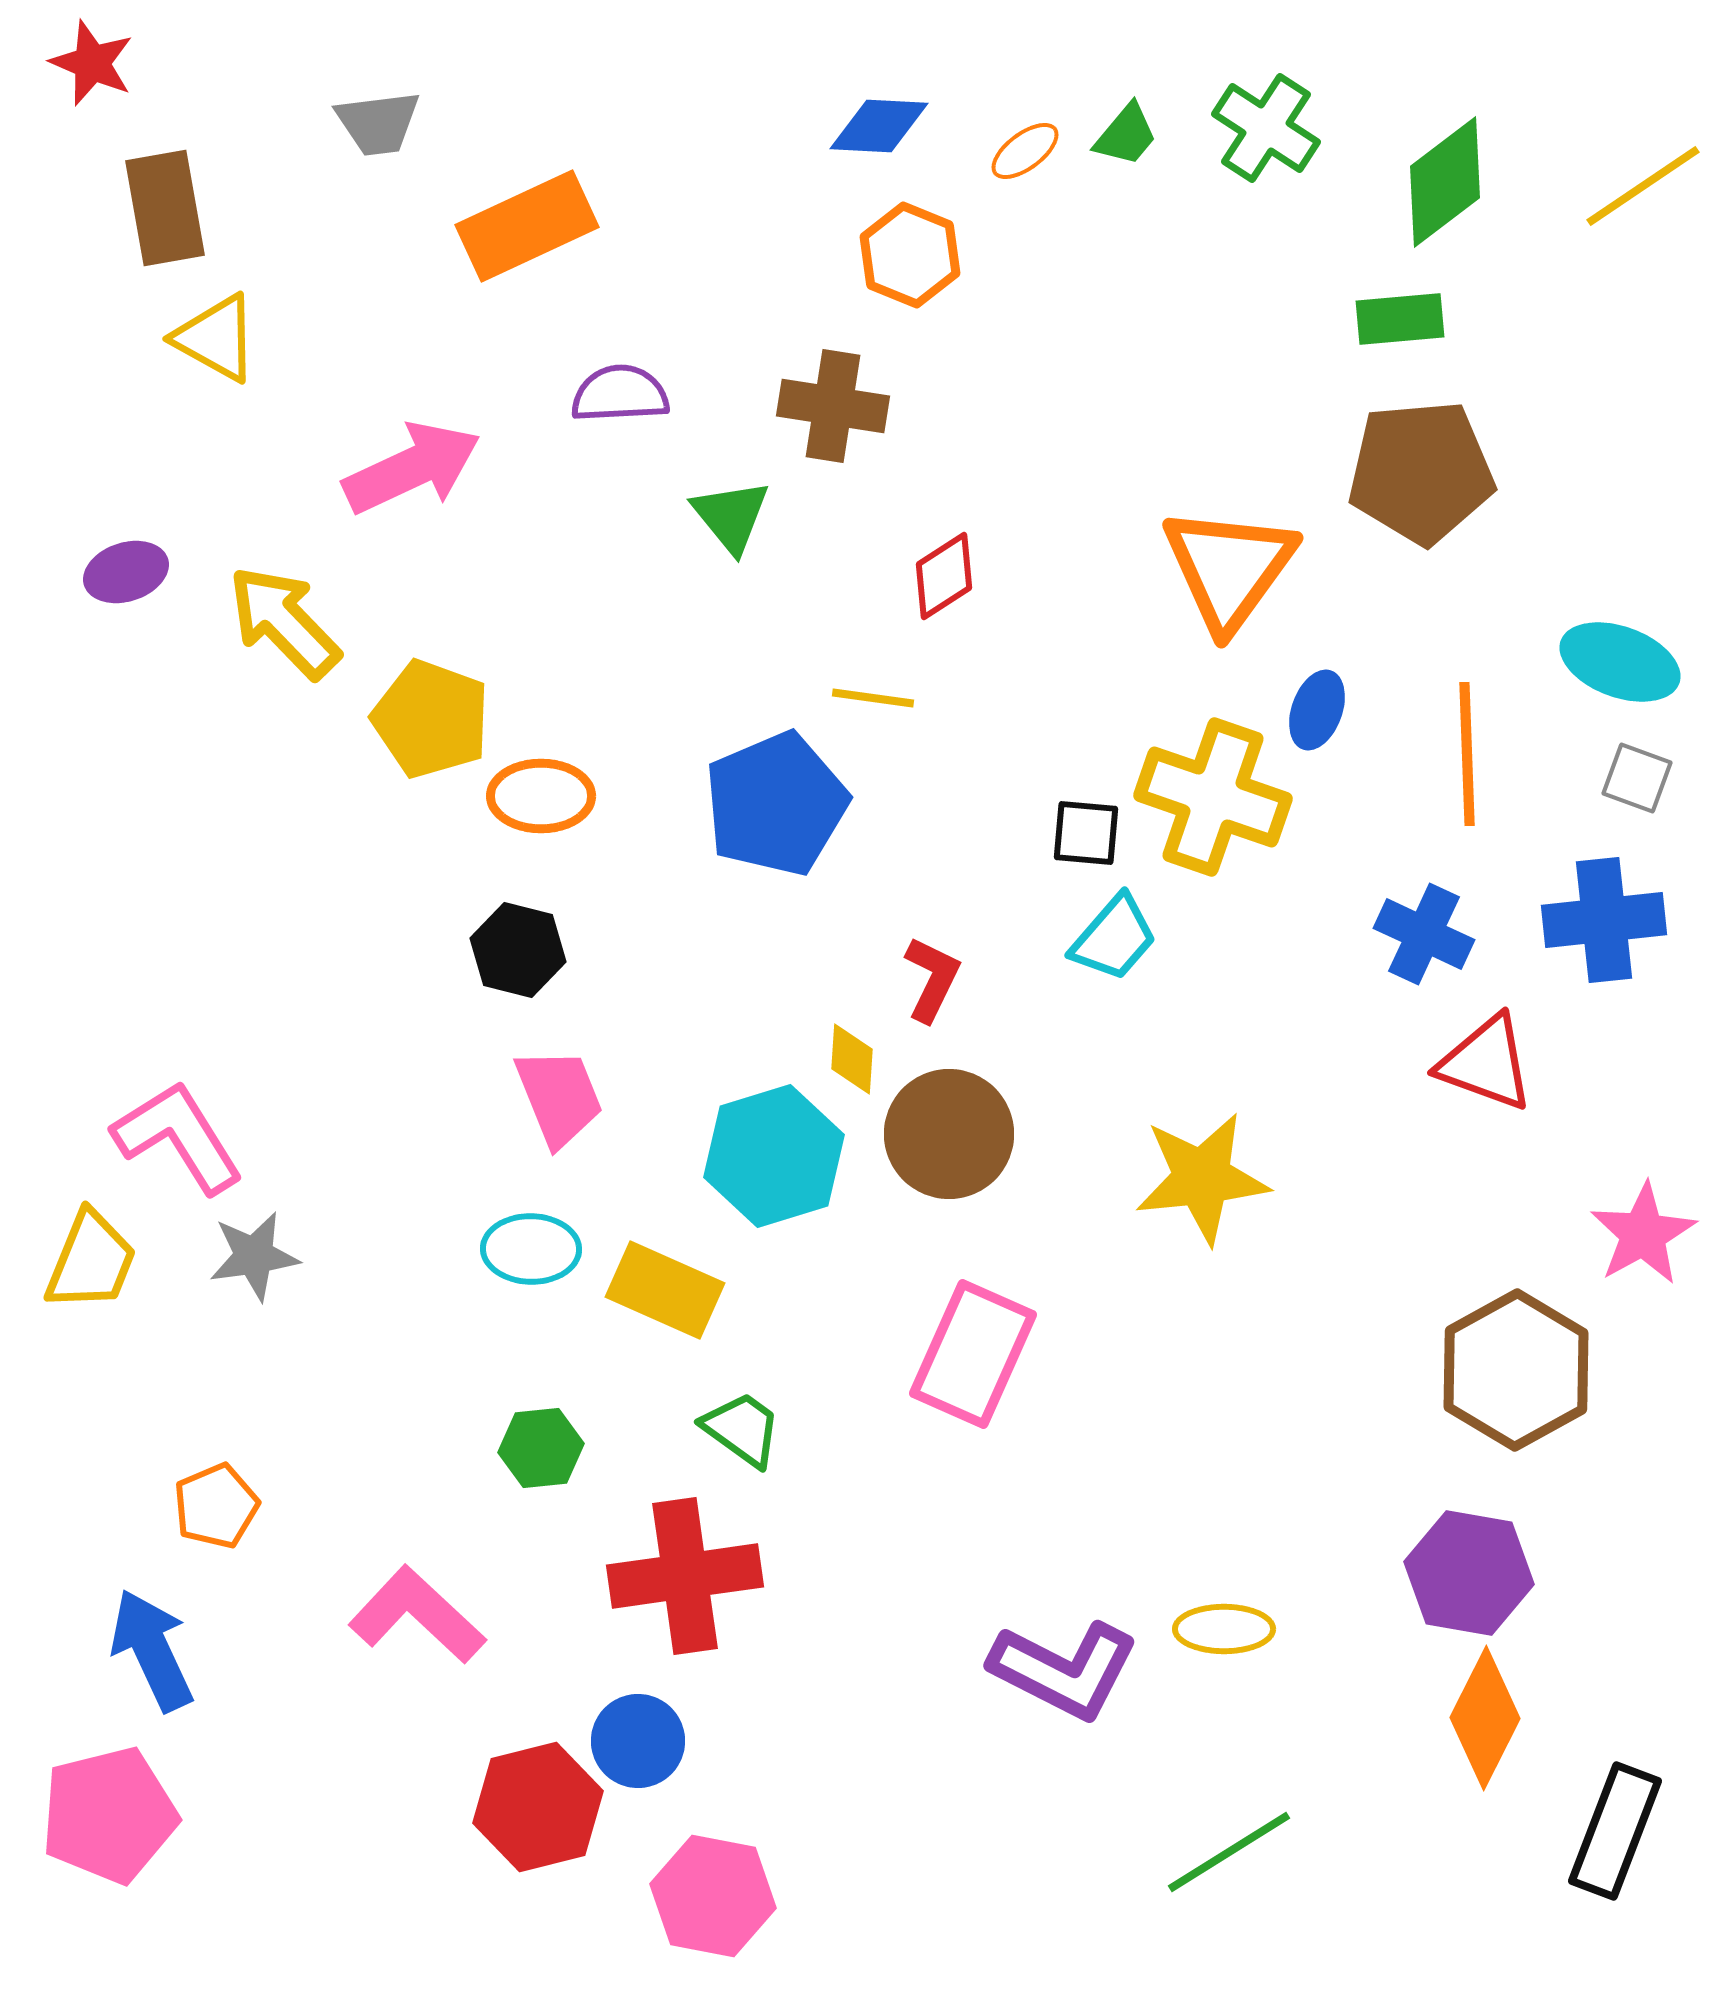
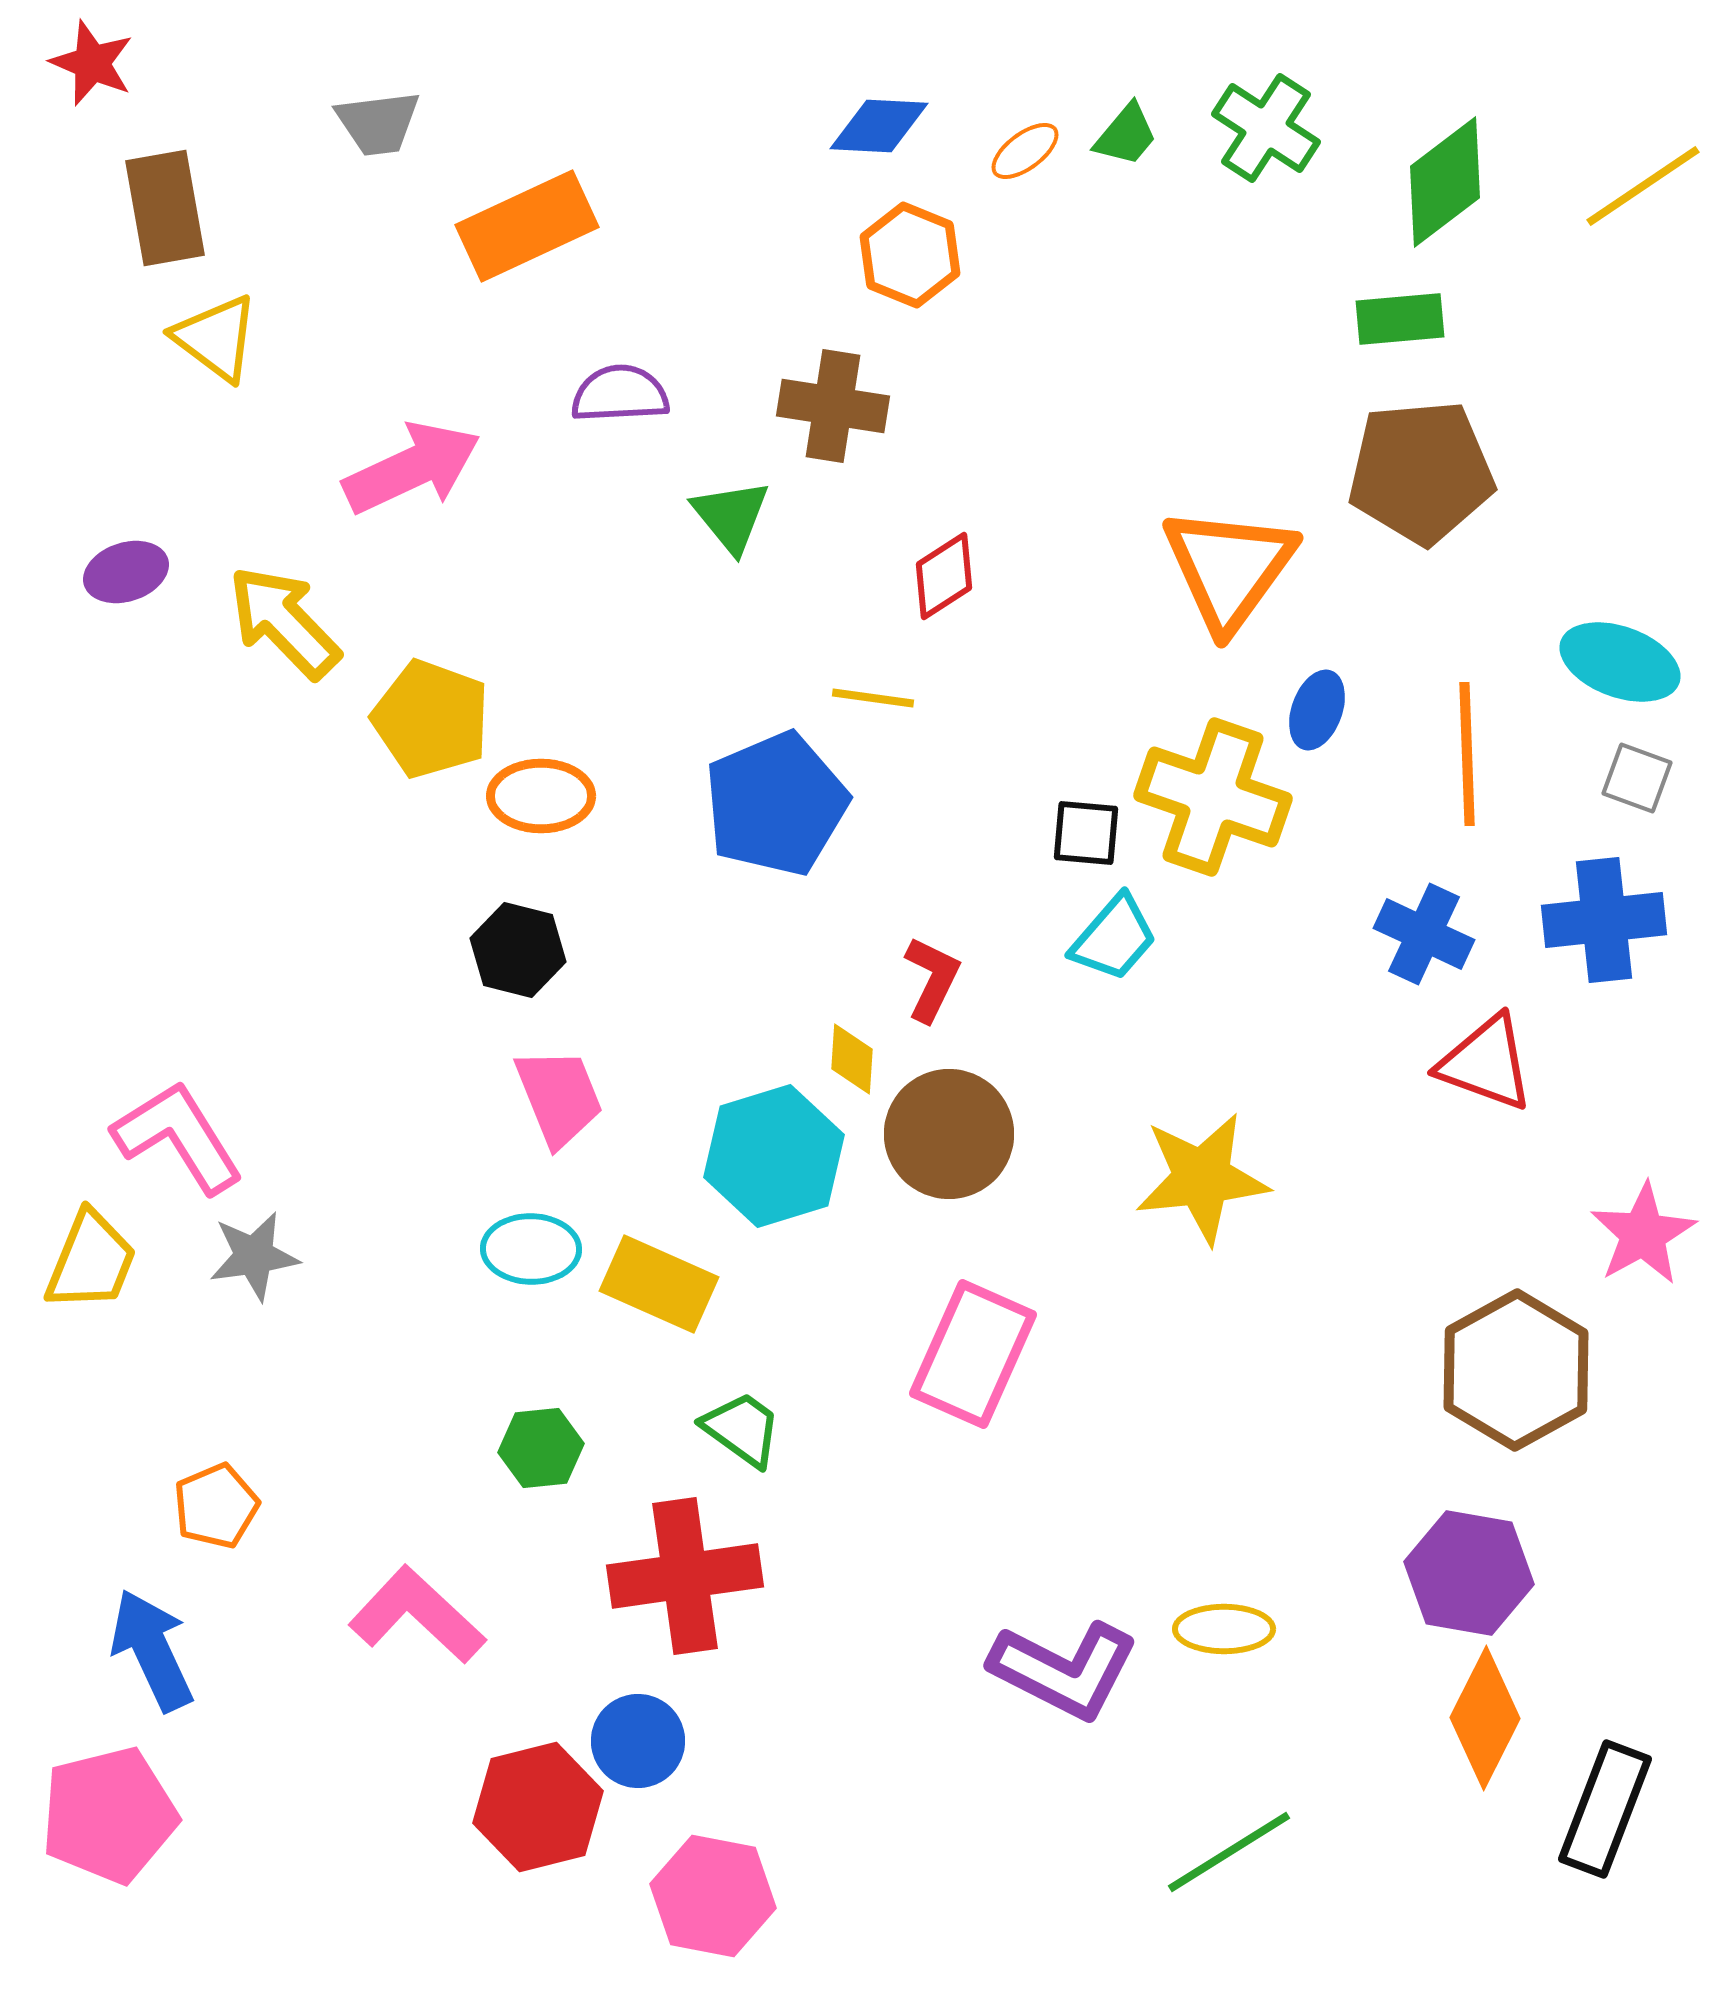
yellow triangle at (216, 338): rotated 8 degrees clockwise
yellow rectangle at (665, 1290): moved 6 px left, 6 px up
black rectangle at (1615, 1831): moved 10 px left, 22 px up
